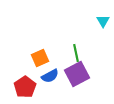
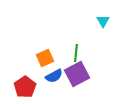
green line: rotated 18 degrees clockwise
orange square: moved 5 px right
blue semicircle: moved 4 px right
